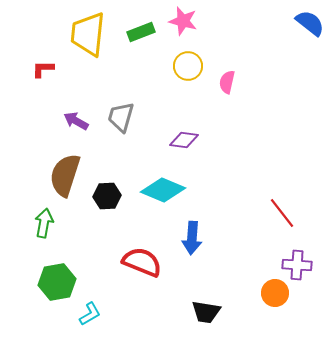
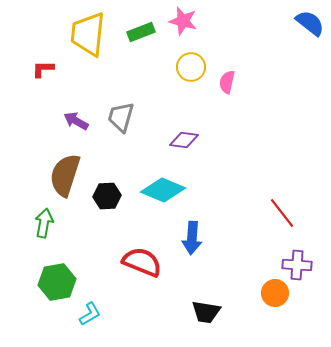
yellow circle: moved 3 px right, 1 px down
